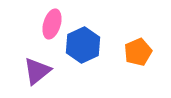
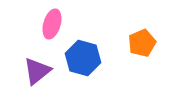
blue hexagon: moved 13 px down; rotated 20 degrees counterclockwise
orange pentagon: moved 4 px right, 9 px up
